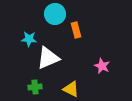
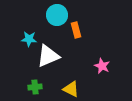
cyan circle: moved 2 px right, 1 px down
white triangle: moved 2 px up
